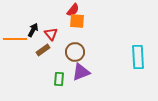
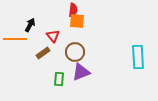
red semicircle: rotated 32 degrees counterclockwise
black arrow: moved 3 px left, 5 px up
red triangle: moved 2 px right, 2 px down
brown rectangle: moved 3 px down
